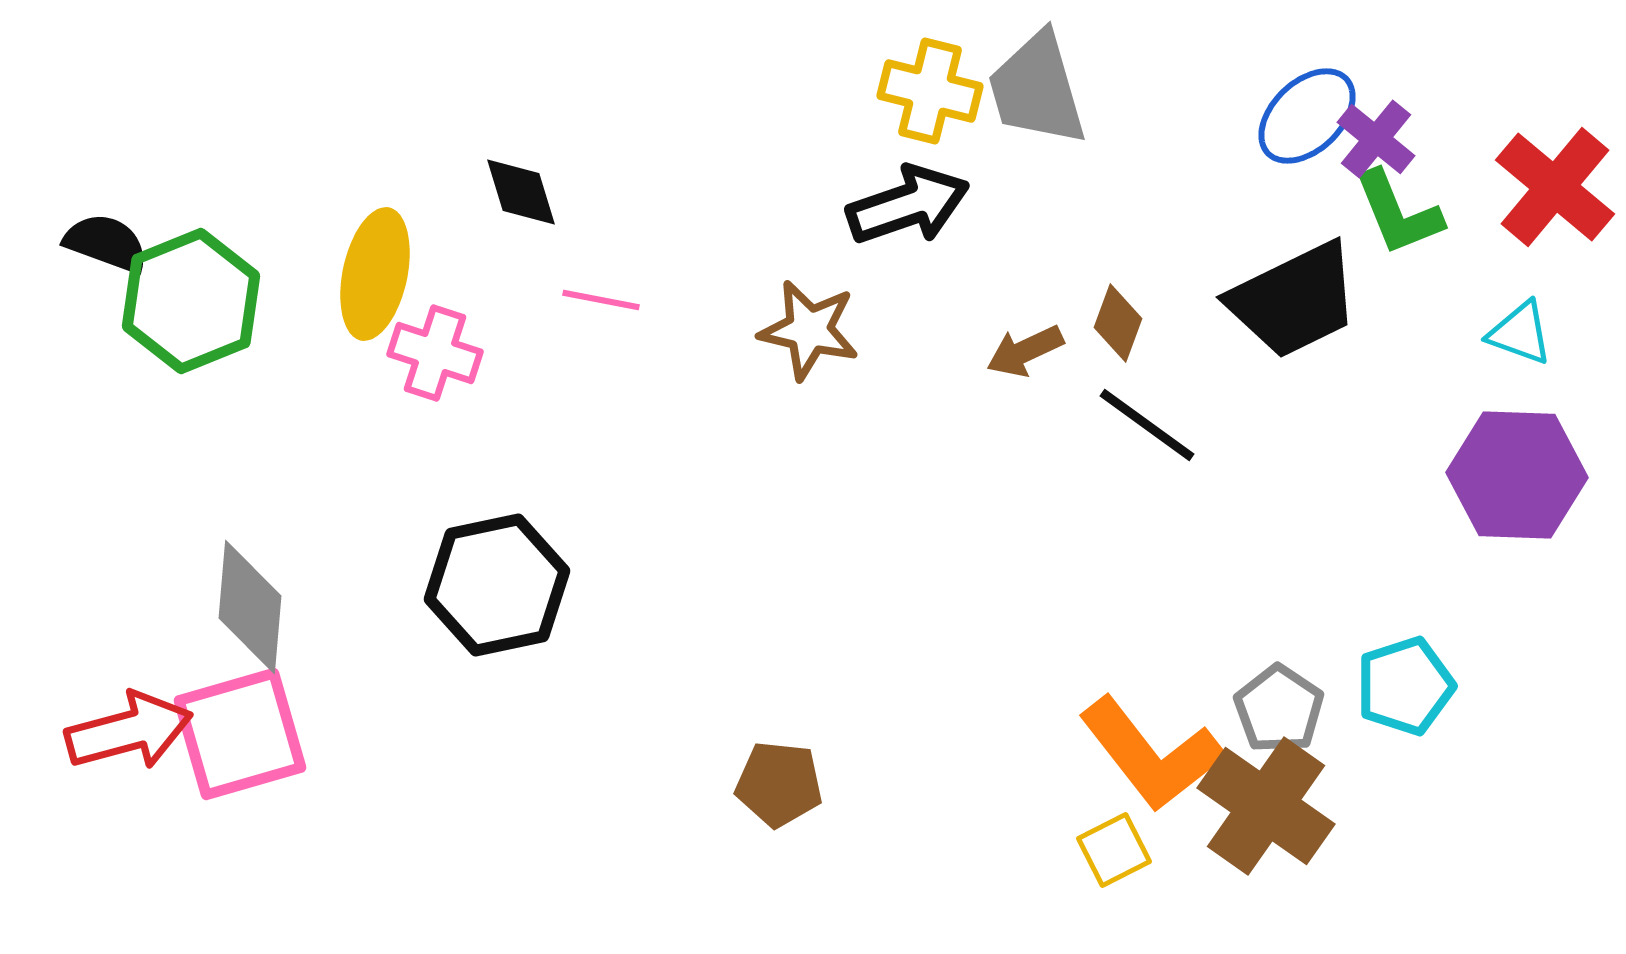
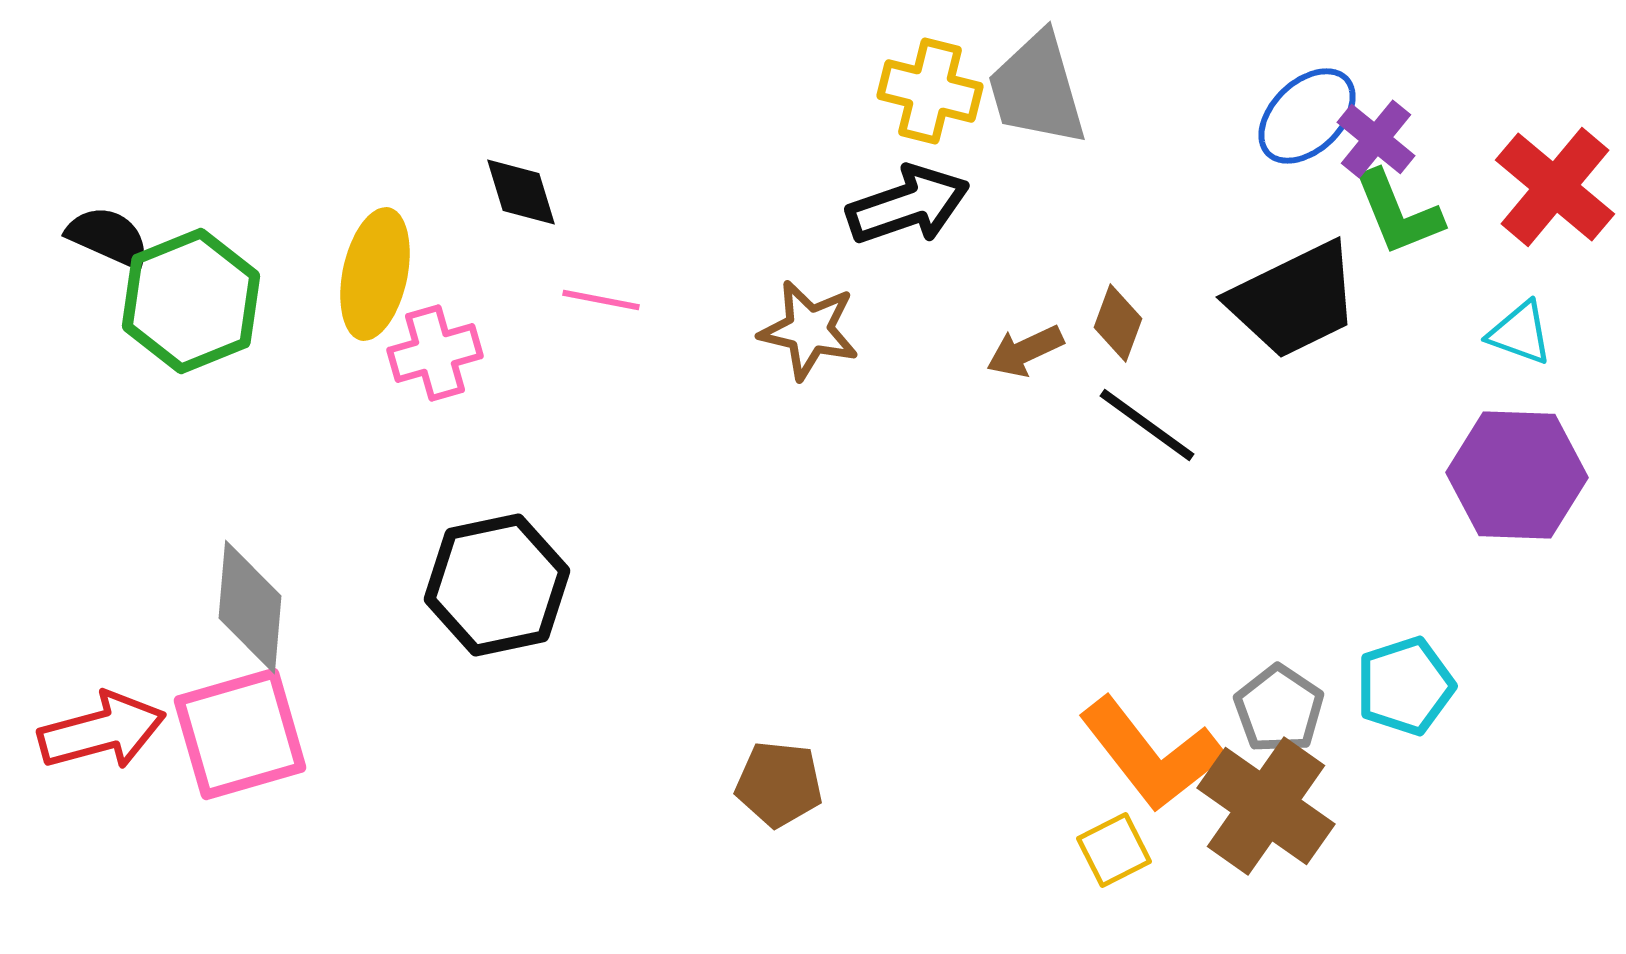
black semicircle: moved 2 px right, 6 px up; rotated 4 degrees clockwise
pink cross: rotated 34 degrees counterclockwise
red arrow: moved 27 px left
